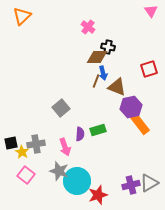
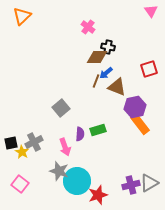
blue arrow: moved 3 px right; rotated 64 degrees clockwise
purple hexagon: moved 4 px right
gray cross: moved 2 px left, 2 px up; rotated 18 degrees counterclockwise
pink square: moved 6 px left, 9 px down
